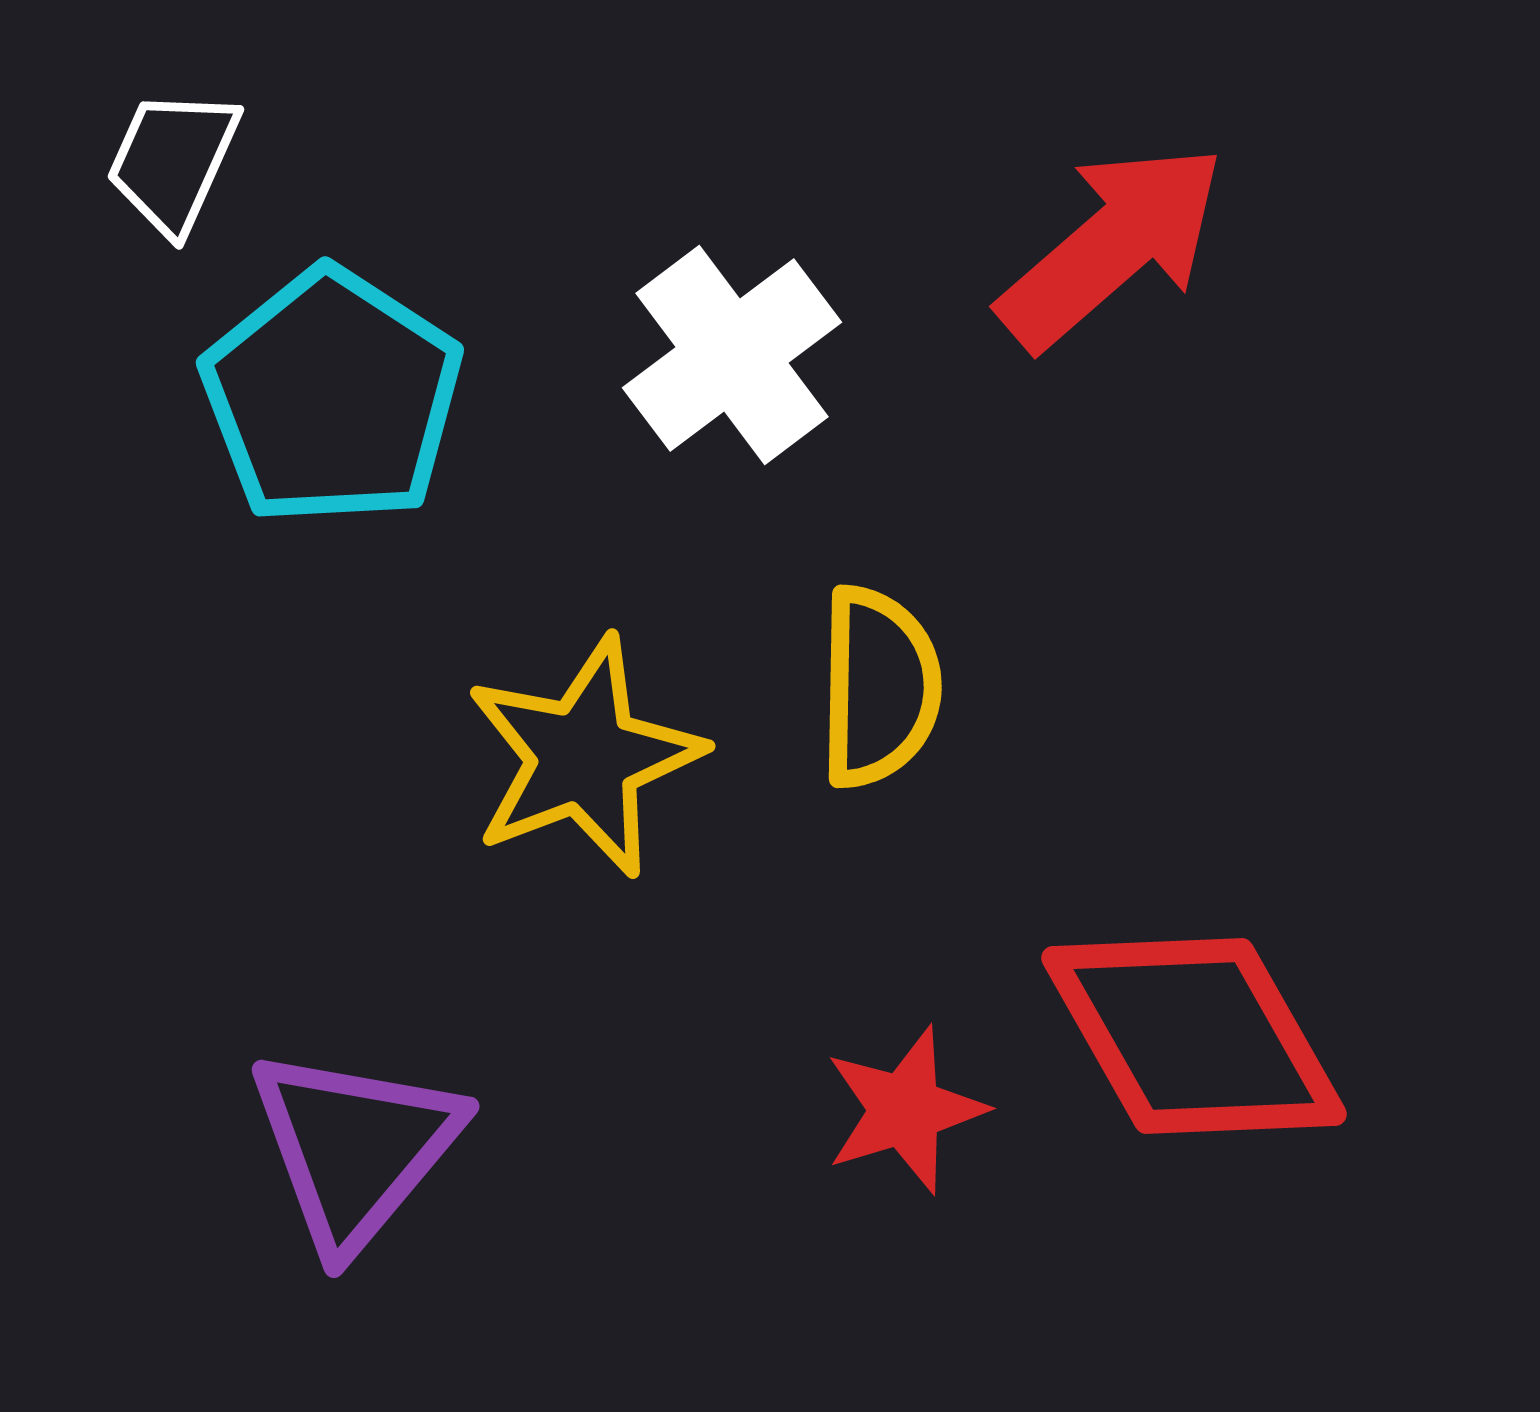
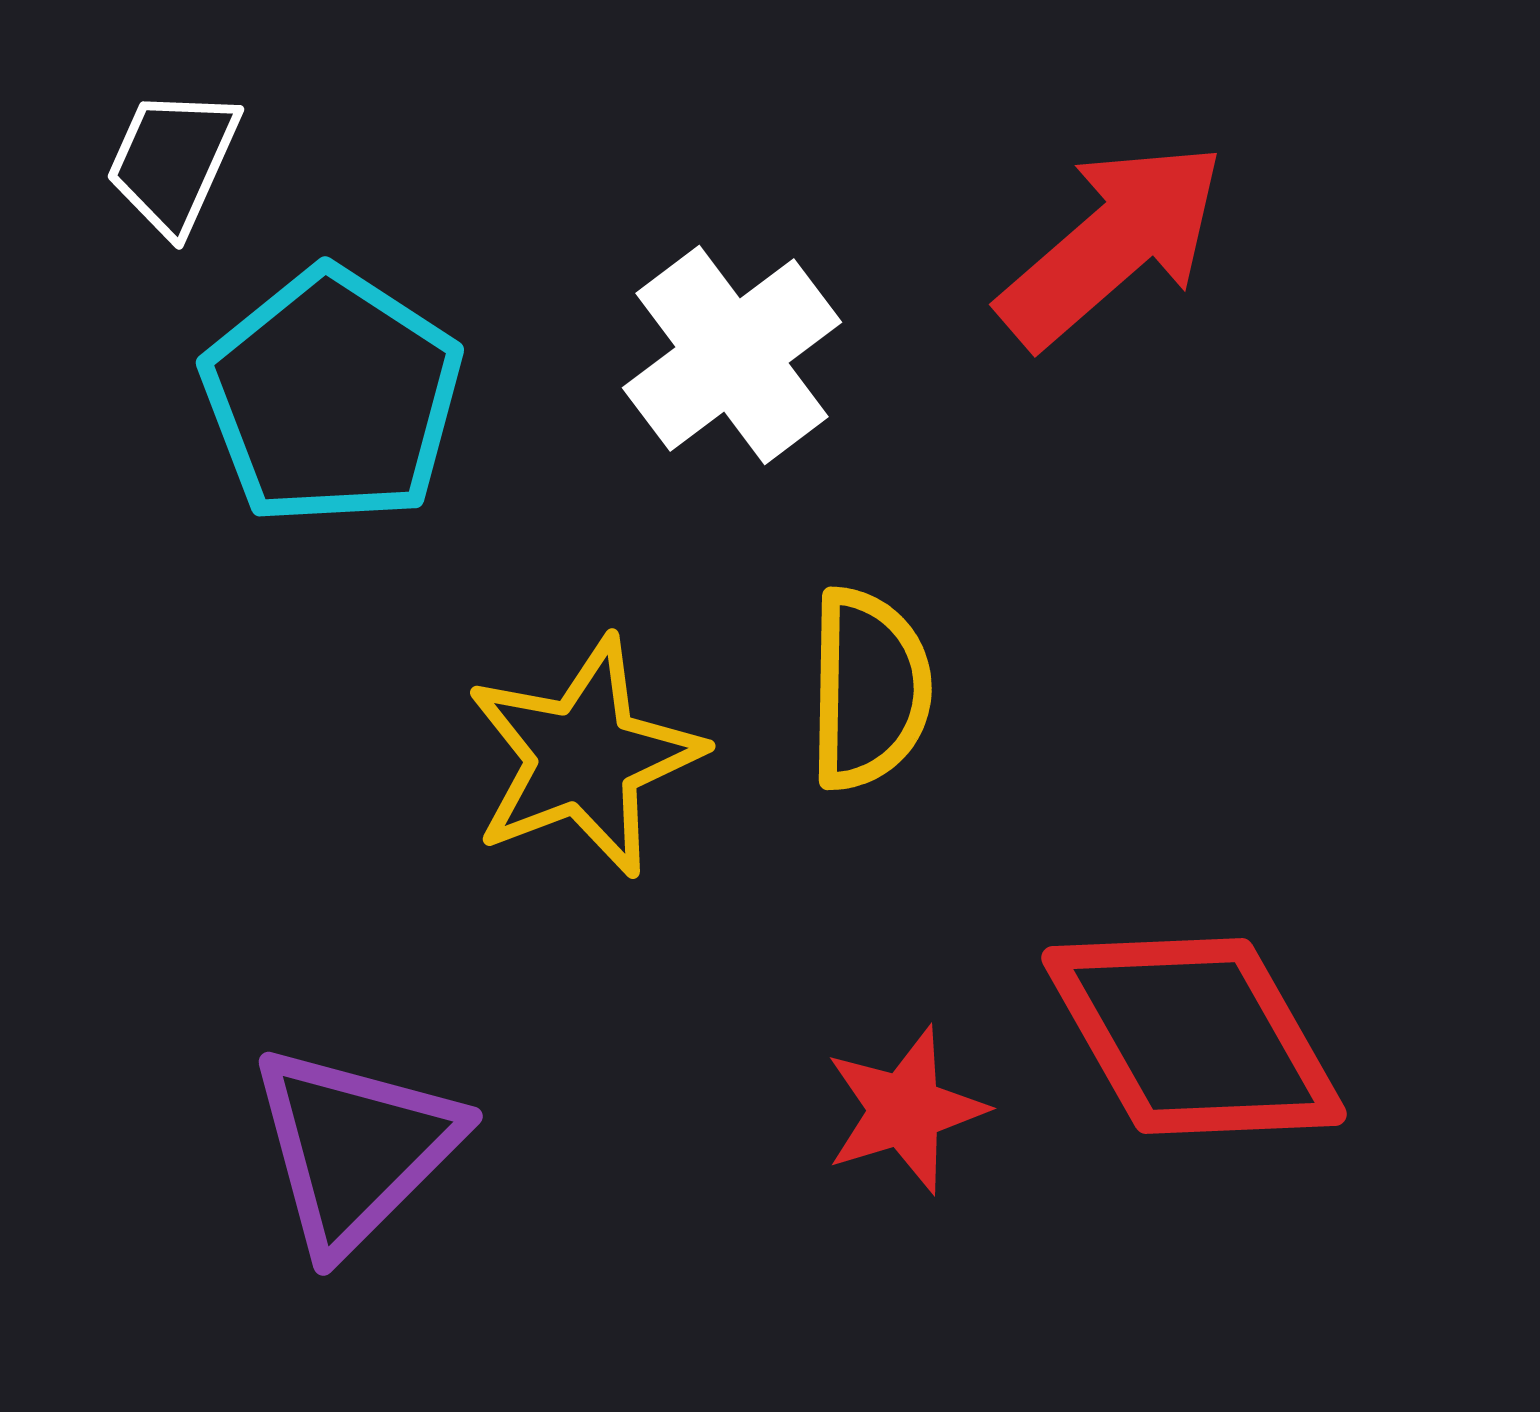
red arrow: moved 2 px up
yellow semicircle: moved 10 px left, 2 px down
purple triangle: rotated 5 degrees clockwise
